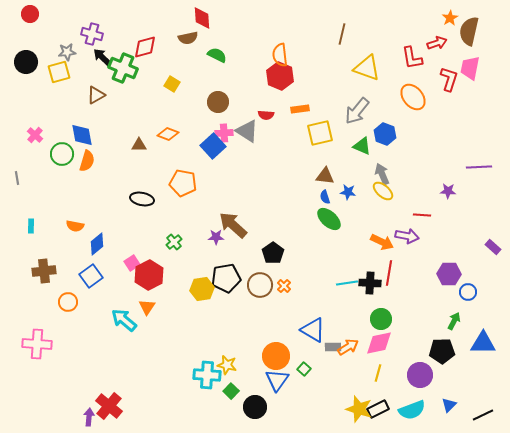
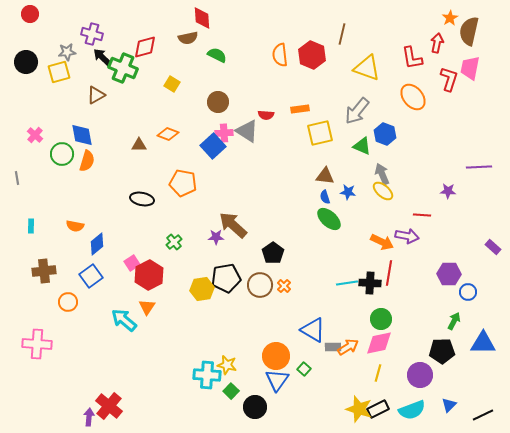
red arrow at (437, 43): rotated 60 degrees counterclockwise
red hexagon at (280, 76): moved 32 px right, 21 px up
